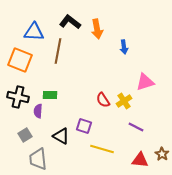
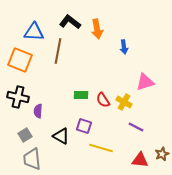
green rectangle: moved 31 px right
yellow cross: moved 1 px down; rotated 28 degrees counterclockwise
yellow line: moved 1 px left, 1 px up
brown star: rotated 16 degrees clockwise
gray trapezoid: moved 6 px left
